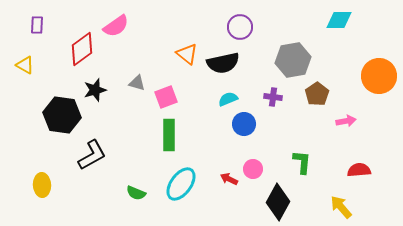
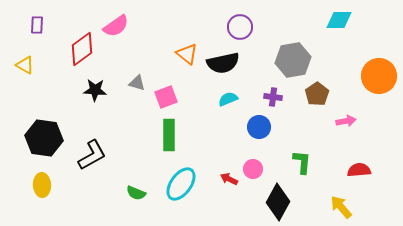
black star: rotated 20 degrees clockwise
black hexagon: moved 18 px left, 23 px down
blue circle: moved 15 px right, 3 px down
